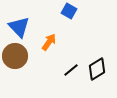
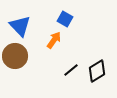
blue square: moved 4 px left, 8 px down
blue triangle: moved 1 px right, 1 px up
orange arrow: moved 5 px right, 2 px up
black diamond: moved 2 px down
